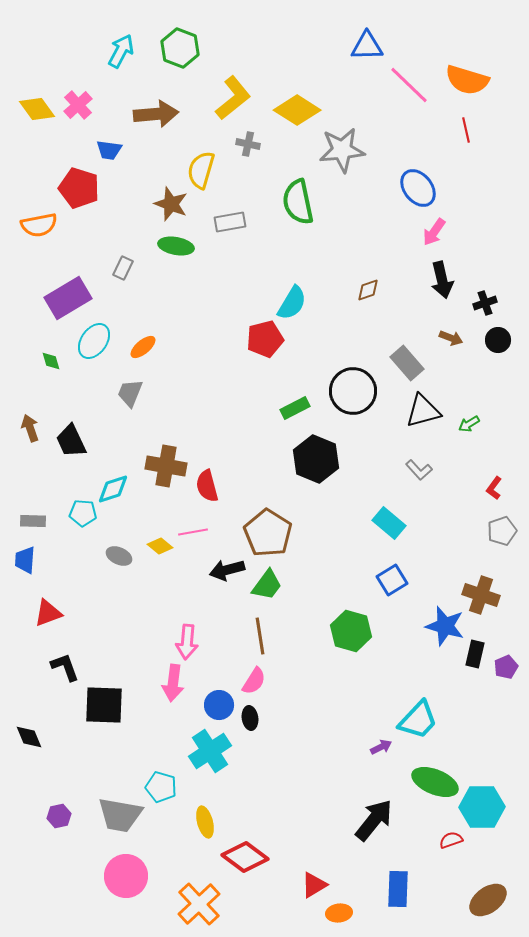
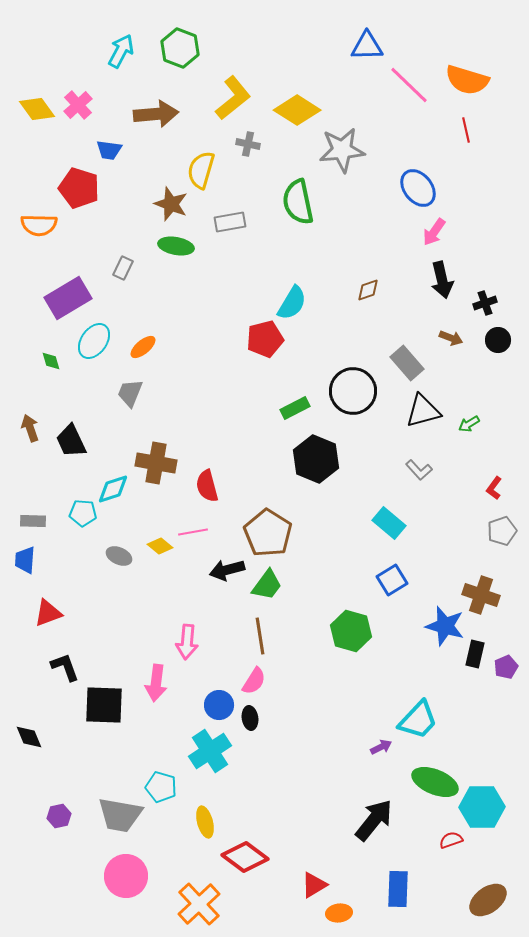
orange semicircle at (39, 225): rotated 12 degrees clockwise
brown cross at (166, 466): moved 10 px left, 3 px up
pink arrow at (173, 683): moved 17 px left
